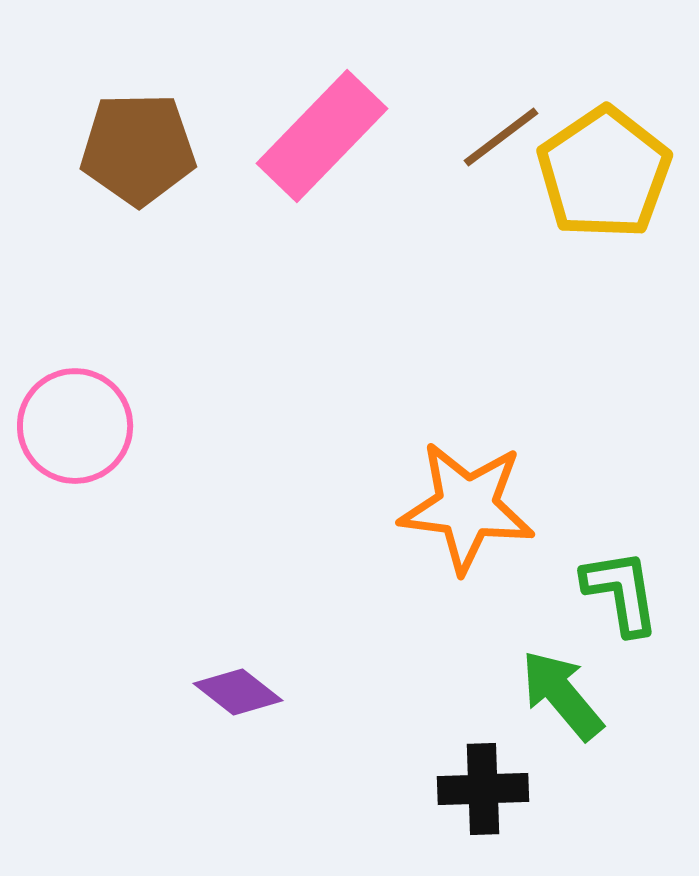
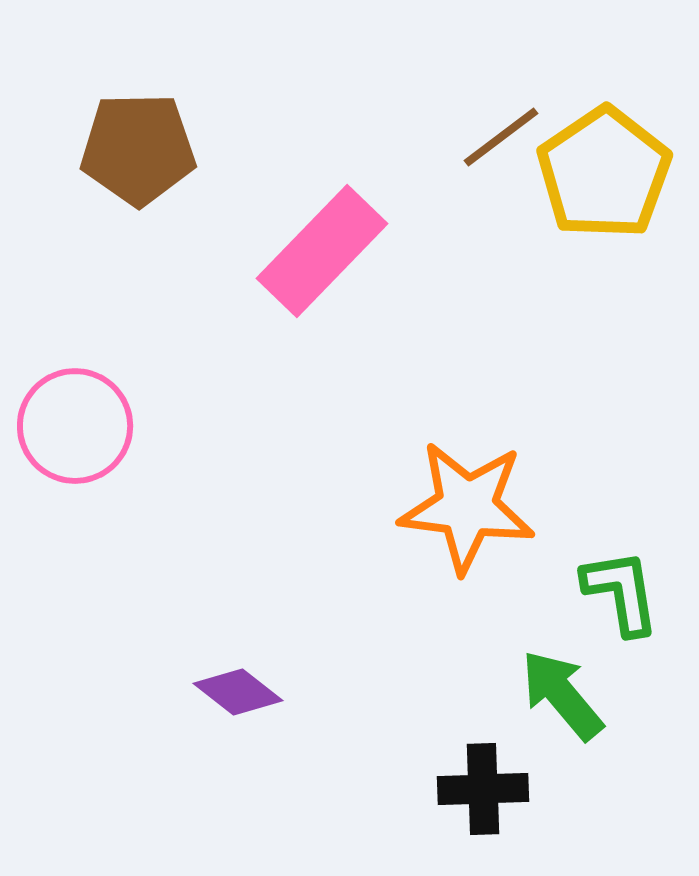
pink rectangle: moved 115 px down
